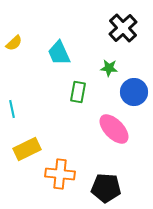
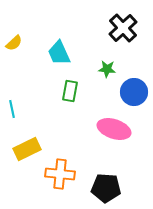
green star: moved 2 px left, 1 px down
green rectangle: moved 8 px left, 1 px up
pink ellipse: rotated 28 degrees counterclockwise
